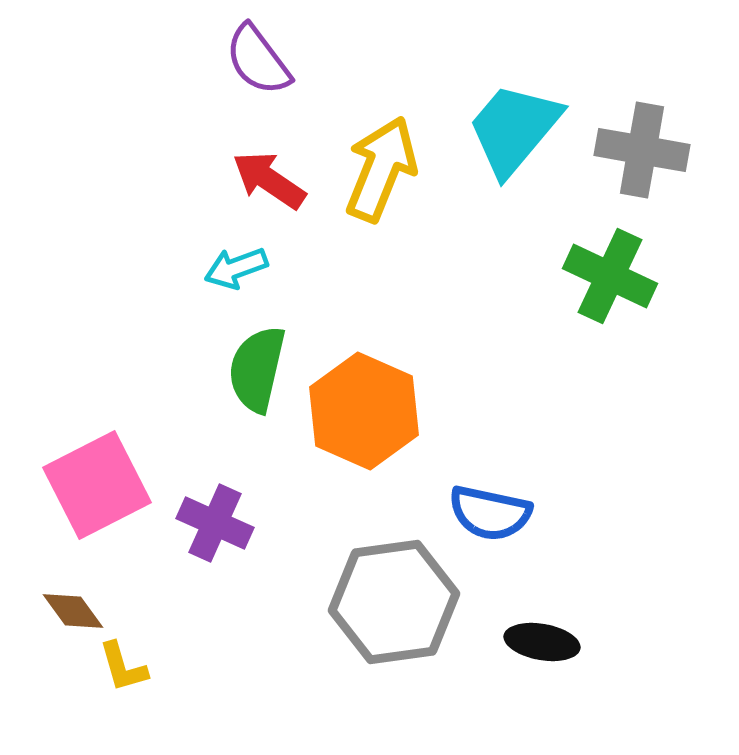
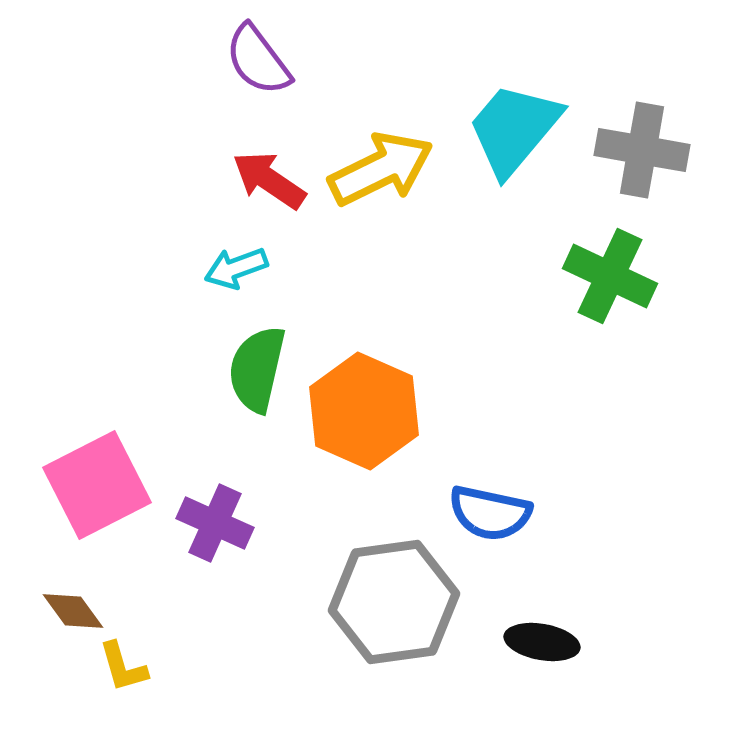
yellow arrow: rotated 42 degrees clockwise
